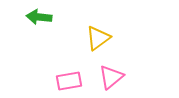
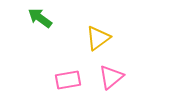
green arrow: moved 1 px right, 1 px down; rotated 30 degrees clockwise
pink rectangle: moved 1 px left, 1 px up
